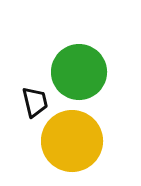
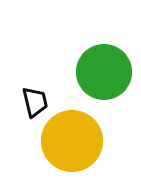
green circle: moved 25 px right
